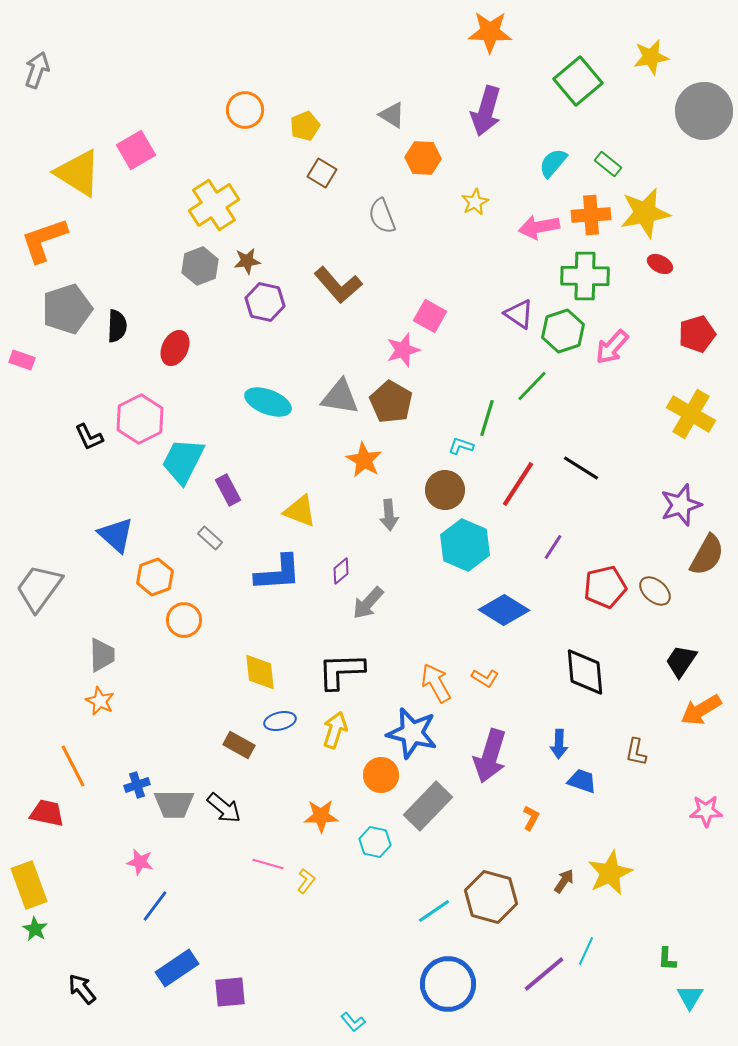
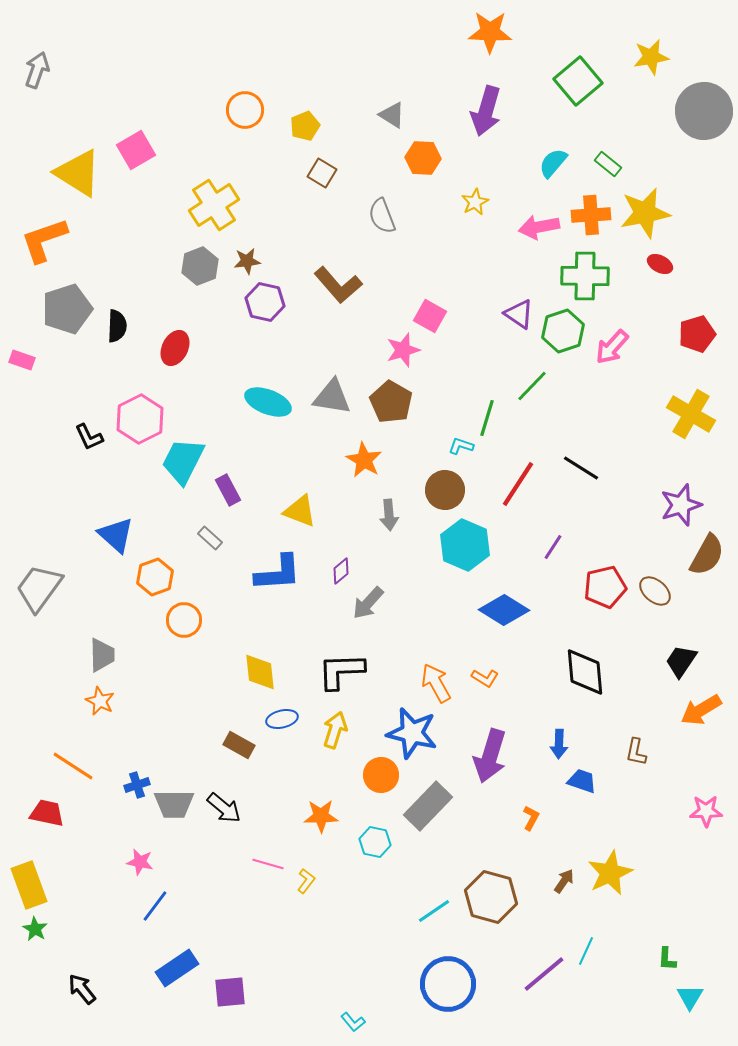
gray triangle at (340, 397): moved 8 px left
blue ellipse at (280, 721): moved 2 px right, 2 px up
orange line at (73, 766): rotated 30 degrees counterclockwise
